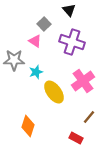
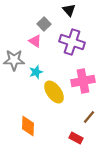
pink cross: rotated 25 degrees clockwise
orange diamond: rotated 15 degrees counterclockwise
